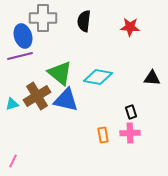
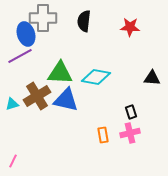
blue ellipse: moved 3 px right, 2 px up
purple line: rotated 15 degrees counterclockwise
green triangle: rotated 36 degrees counterclockwise
cyan diamond: moved 2 px left
pink cross: rotated 12 degrees counterclockwise
